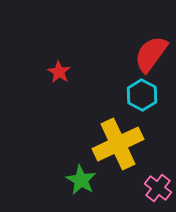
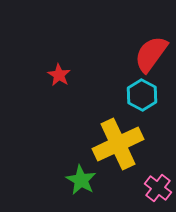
red star: moved 3 px down
